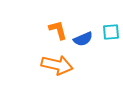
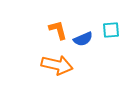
cyan square: moved 2 px up
